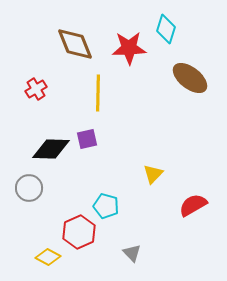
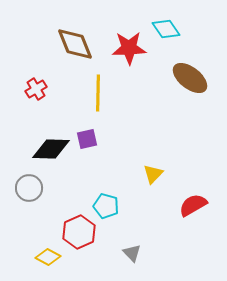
cyan diamond: rotated 52 degrees counterclockwise
